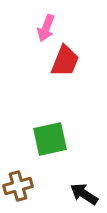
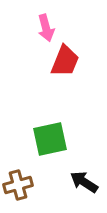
pink arrow: rotated 36 degrees counterclockwise
brown cross: moved 1 px up
black arrow: moved 12 px up
